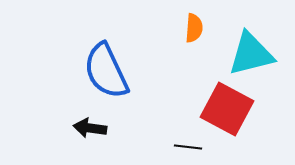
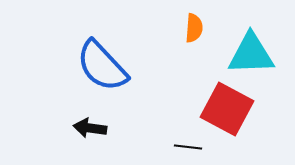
cyan triangle: rotated 12 degrees clockwise
blue semicircle: moved 4 px left, 5 px up; rotated 18 degrees counterclockwise
